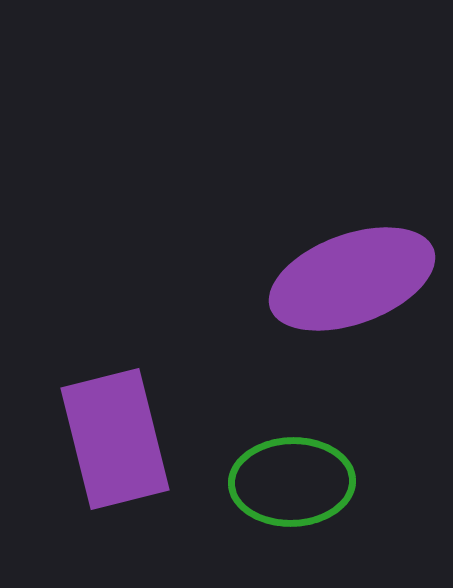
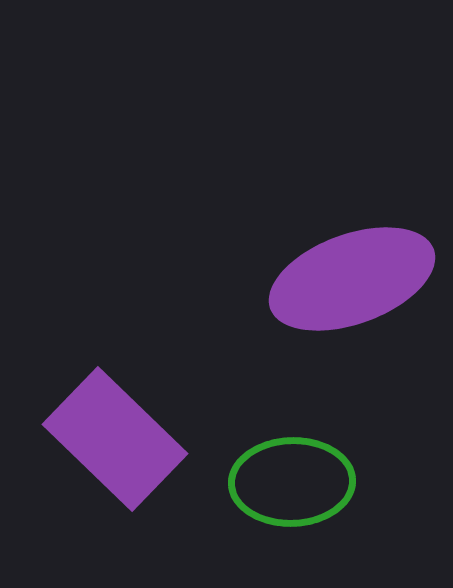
purple rectangle: rotated 32 degrees counterclockwise
